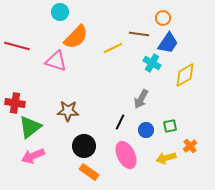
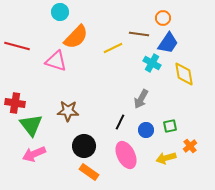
yellow diamond: moved 1 px left, 1 px up; rotated 70 degrees counterclockwise
green triangle: moved 1 px right, 2 px up; rotated 30 degrees counterclockwise
pink arrow: moved 1 px right, 2 px up
